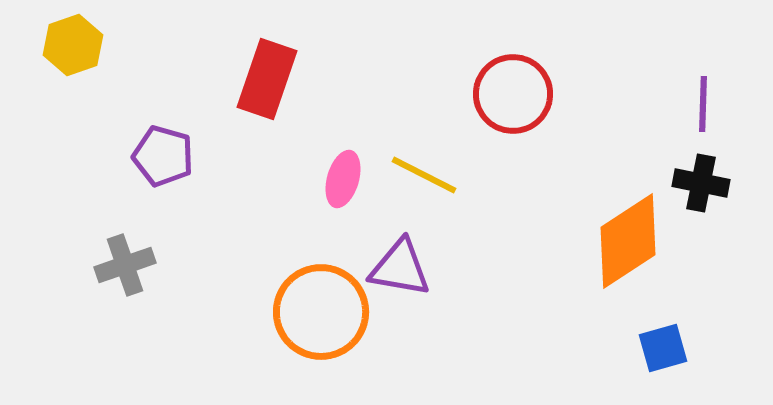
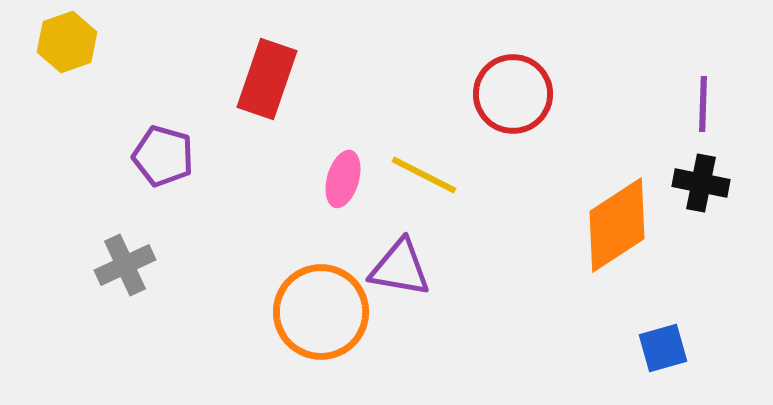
yellow hexagon: moved 6 px left, 3 px up
orange diamond: moved 11 px left, 16 px up
gray cross: rotated 6 degrees counterclockwise
